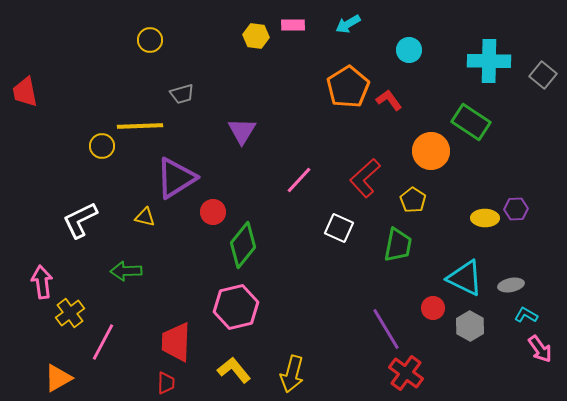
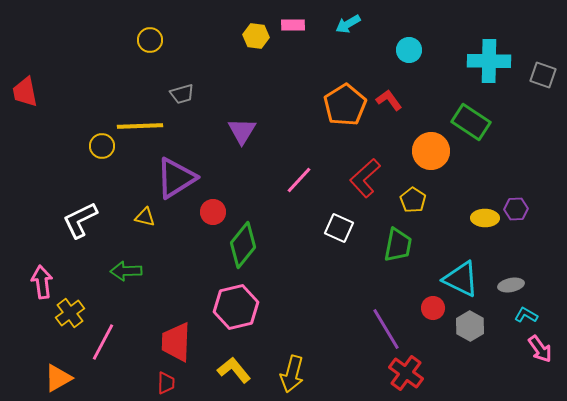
gray square at (543, 75): rotated 20 degrees counterclockwise
orange pentagon at (348, 87): moved 3 px left, 18 px down
cyan triangle at (465, 278): moved 4 px left, 1 px down
